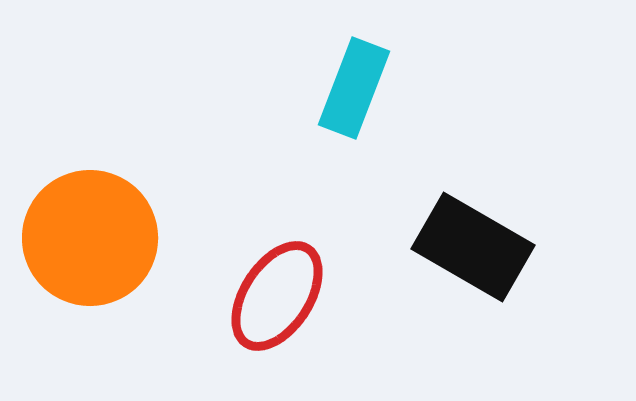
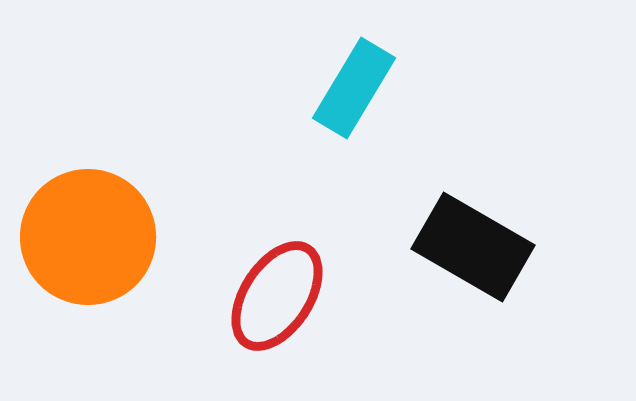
cyan rectangle: rotated 10 degrees clockwise
orange circle: moved 2 px left, 1 px up
